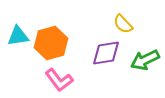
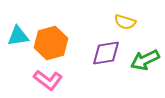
yellow semicircle: moved 2 px right, 2 px up; rotated 30 degrees counterclockwise
pink L-shape: moved 11 px left; rotated 16 degrees counterclockwise
